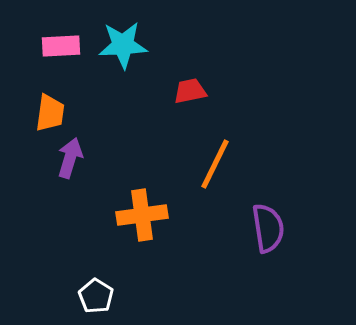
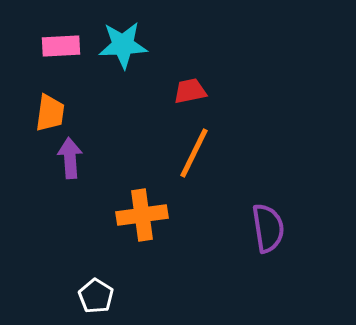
purple arrow: rotated 21 degrees counterclockwise
orange line: moved 21 px left, 11 px up
